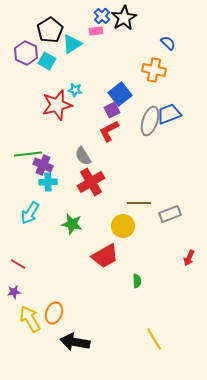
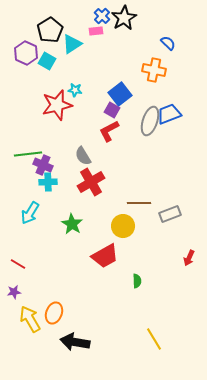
purple square: rotated 35 degrees counterclockwise
green star: rotated 20 degrees clockwise
